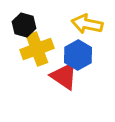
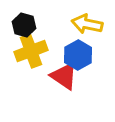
yellow cross: moved 6 px left, 2 px down
